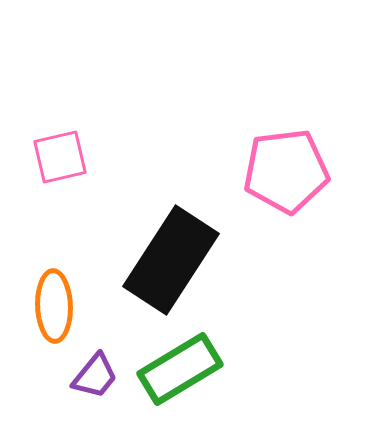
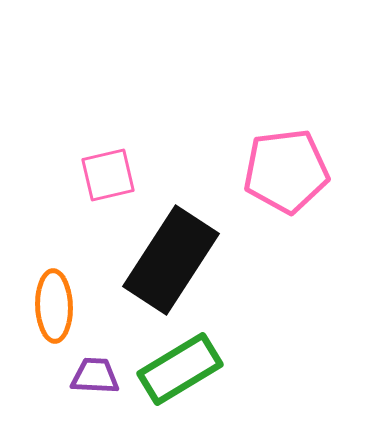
pink square: moved 48 px right, 18 px down
purple trapezoid: rotated 126 degrees counterclockwise
